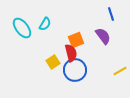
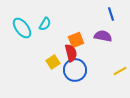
purple semicircle: rotated 42 degrees counterclockwise
